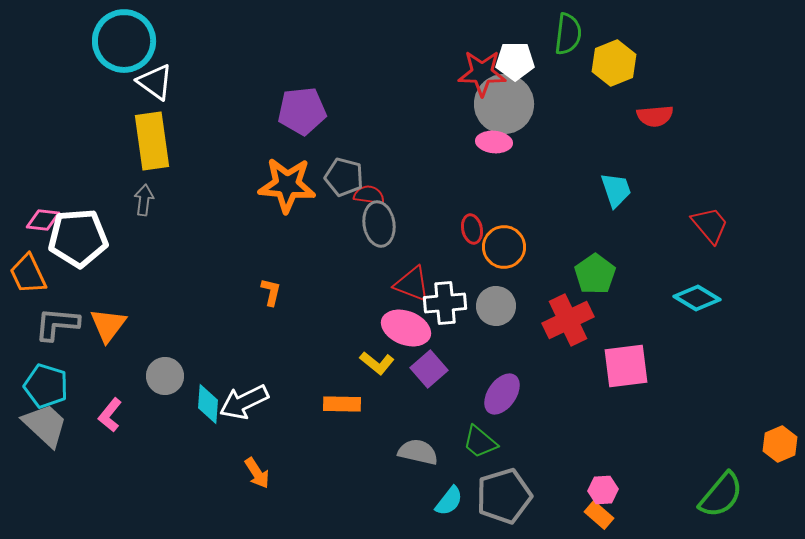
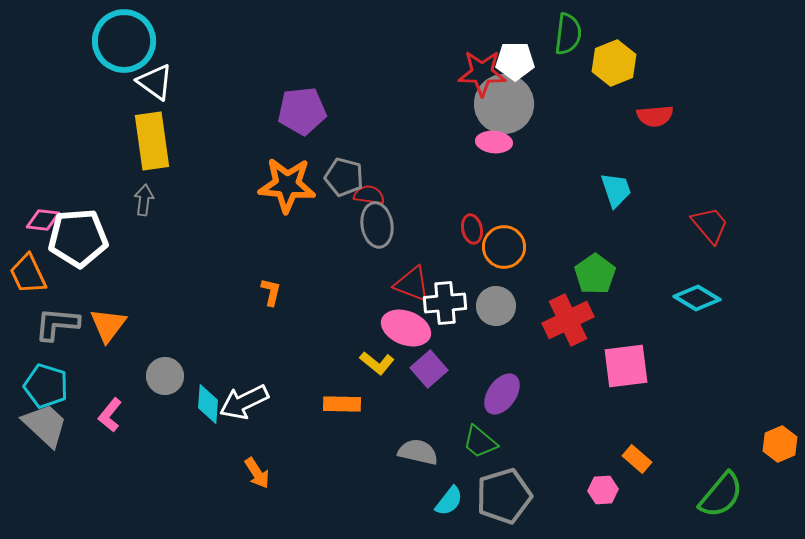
gray ellipse at (379, 224): moved 2 px left, 1 px down
orange rectangle at (599, 515): moved 38 px right, 56 px up
